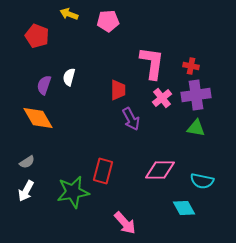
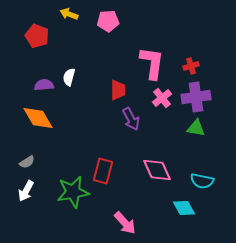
red cross: rotated 28 degrees counterclockwise
purple semicircle: rotated 66 degrees clockwise
purple cross: moved 2 px down
pink diamond: moved 3 px left; rotated 64 degrees clockwise
